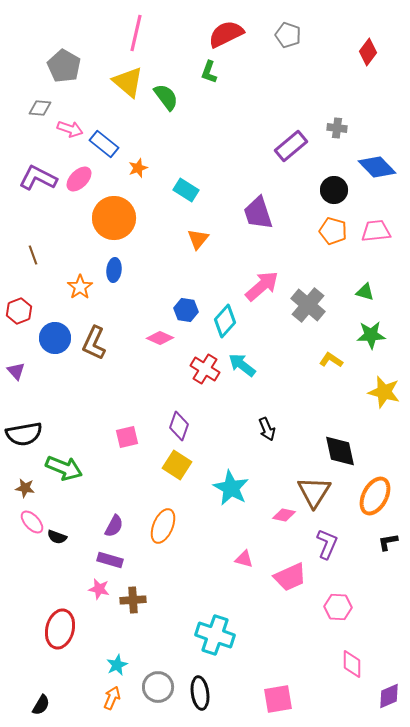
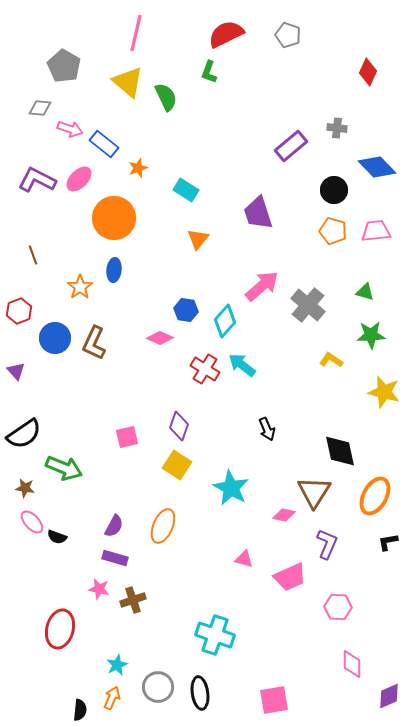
red diamond at (368, 52): moved 20 px down; rotated 12 degrees counterclockwise
green semicircle at (166, 97): rotated 12 degrees clockwise
purple L-shape at (38, 178): moved 1 px left, 2 px down
black semicircle at (24, 434): rotated 24 degrees counterclockwise
purple rectangle at (110, 560): moved 5 px right, 2 px up
brown cross at (133, 600): rotated 15 degrees counterclockwise
pink square at (278, 699): moved 4 px left, 1 px down
black semicircle at (41, 705): moved 39 px right, 5 px down; rotated 25 degrees counterclockwise
